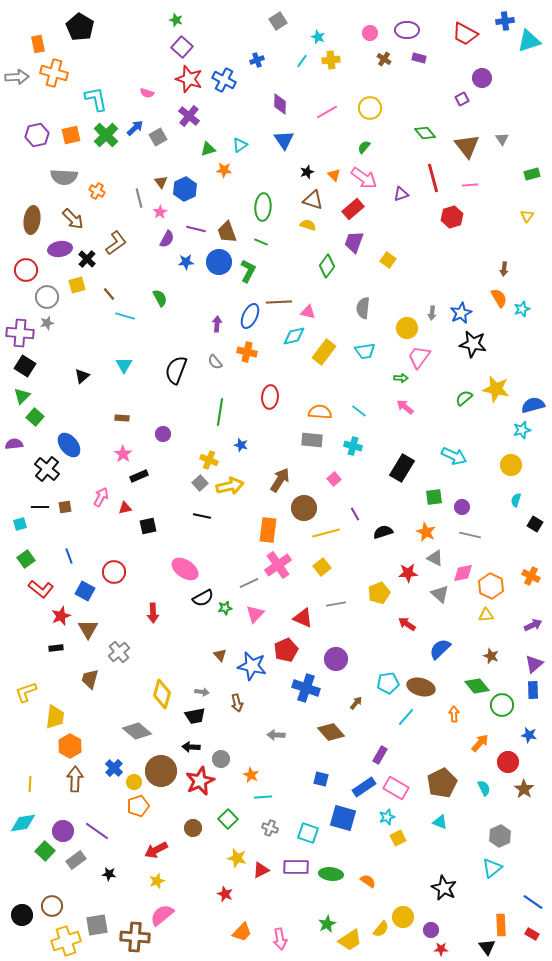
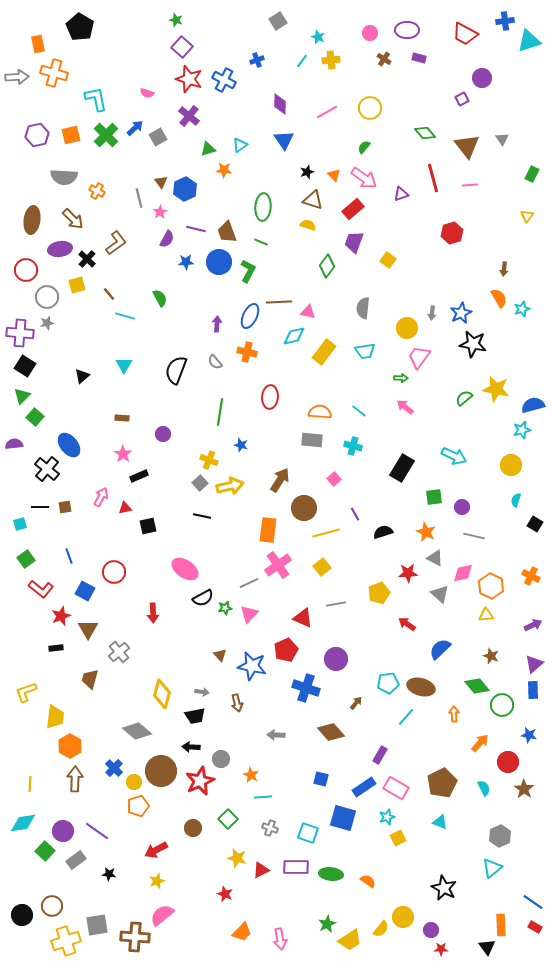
green rectangle at (532, 174): rotated 49 degrees counterclockwise
red hexagon at (452, 217): moved 16 px down
gray line at (470, 535): moved 4 px right, 1 px down
pink triangle at (255, 614): moved 6 px left
red rectangle at (532, 934): moved 3 px right, 7 px up
